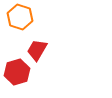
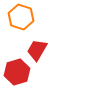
orange hexagon: moved 1 px right
